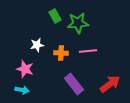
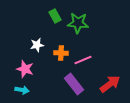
green star: rotated 10 degrees clockwise
pink line: moved 5 px left, 9 px down; rotated 18 degrees counterclockwise
